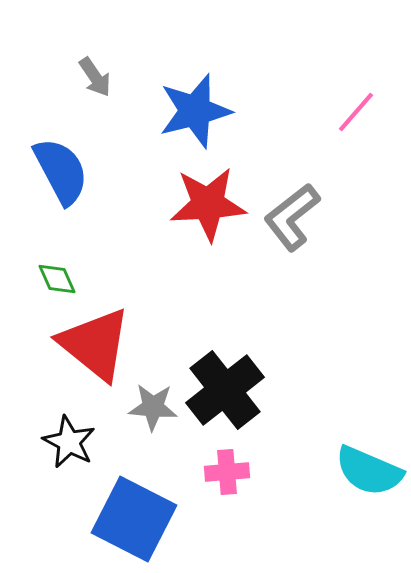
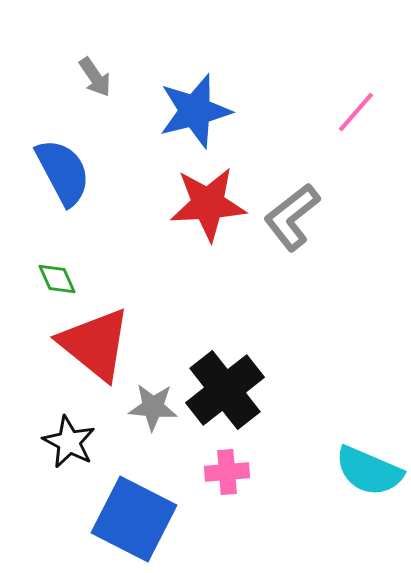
blue semicircle: moved 2 px right, 1 px down
